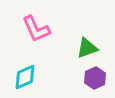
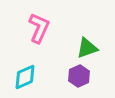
pink L-shape: moved 3 px right, 1 px up; rotated 132 degrees counterclockwise
purple hexagon: moved 16 px left, 2 px up
